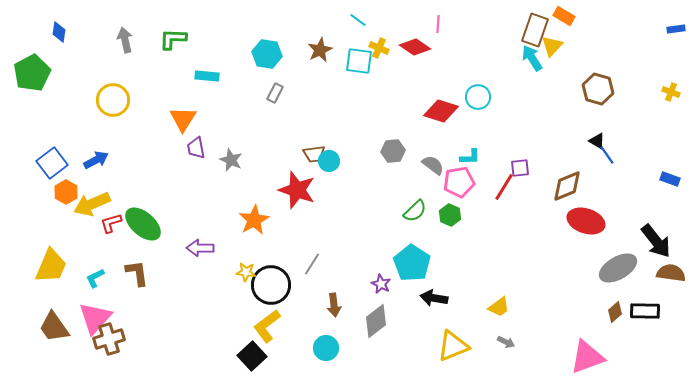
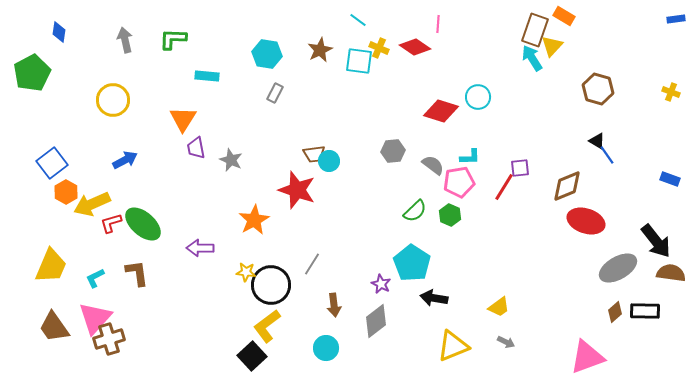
blue rectangle at (676, 29): moved 10 px up
blue arrow at (96, 160): moved 29 px right
